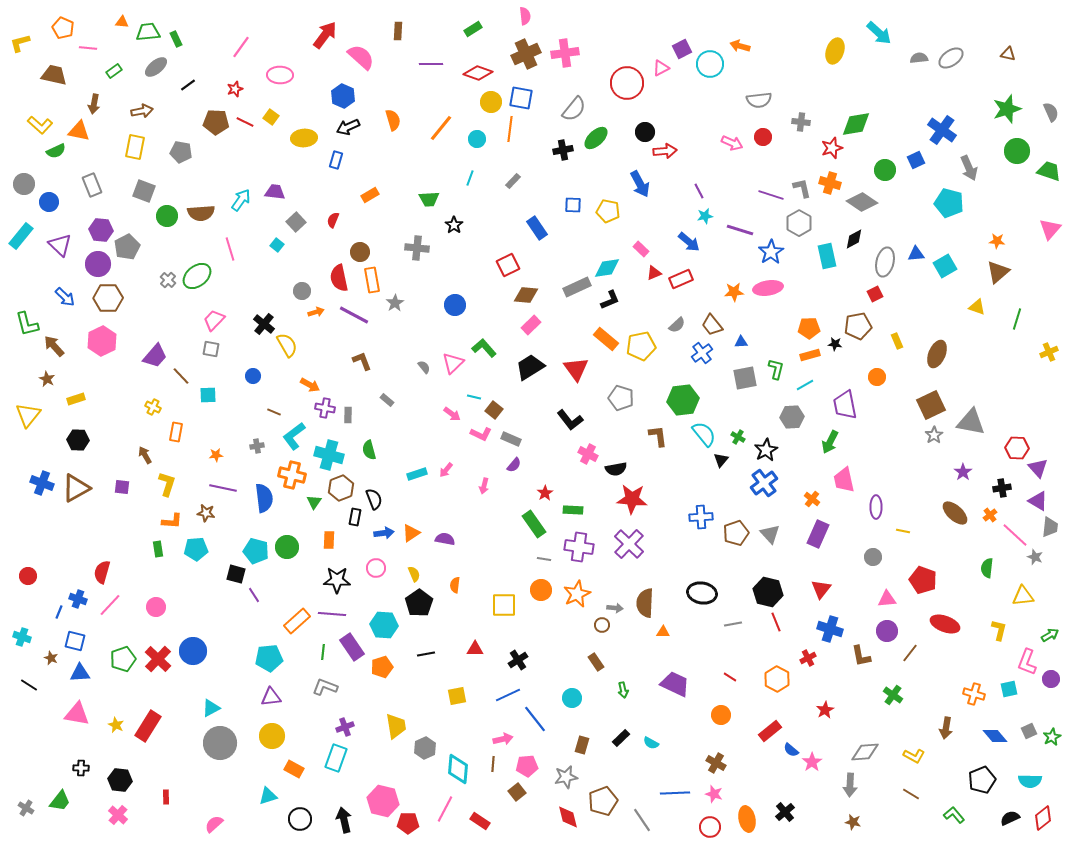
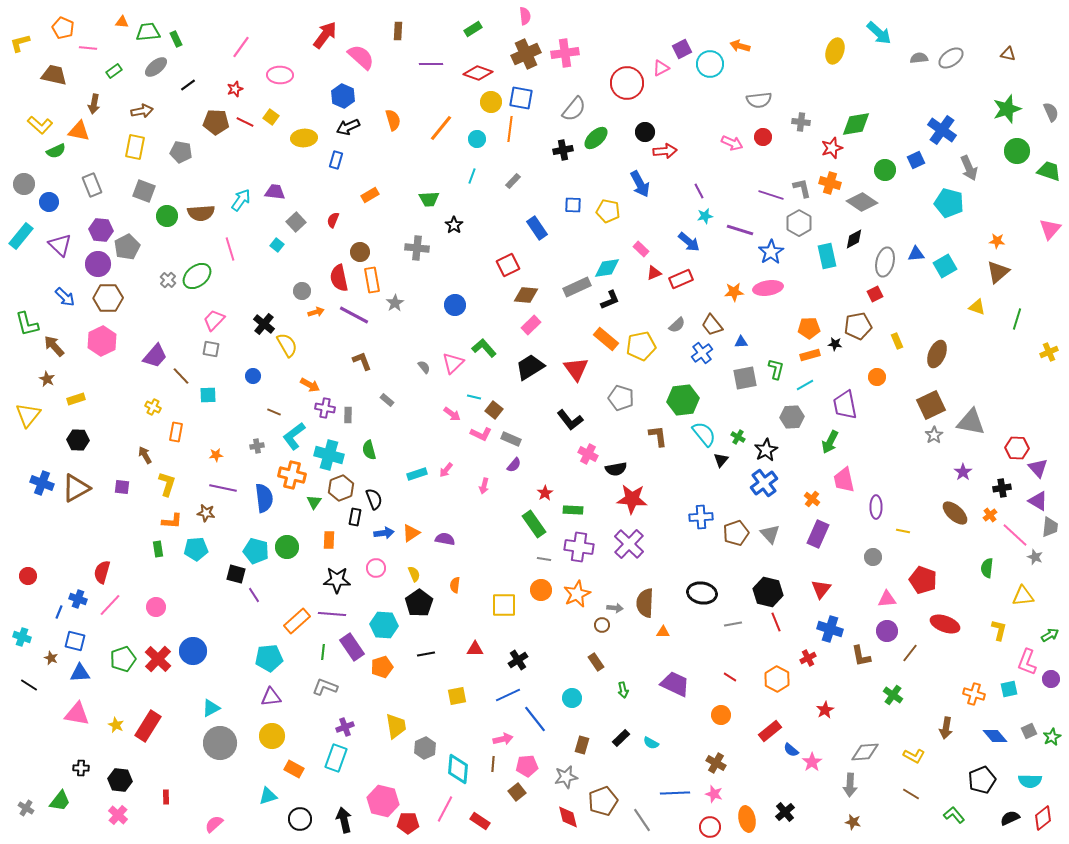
cyan line at (470, 178): moved 2 px right, 2 px up
